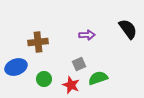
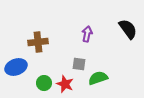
purple arrow: moved 1 px up; rotated 77 degrees counterclockwise
gray square: rotated 32 degrees clockwise
green circle: moved 4 px down
red star: moved 6 px left, 1 px up
